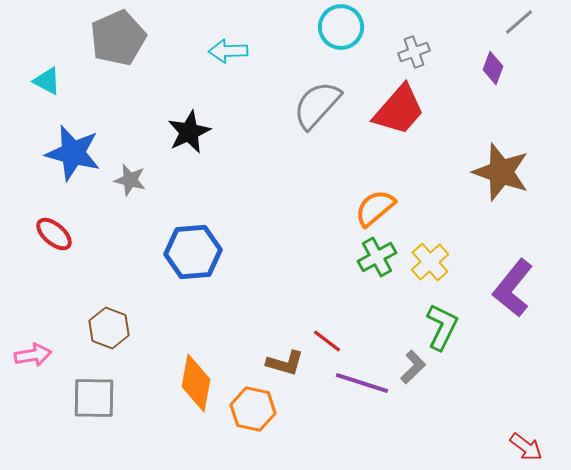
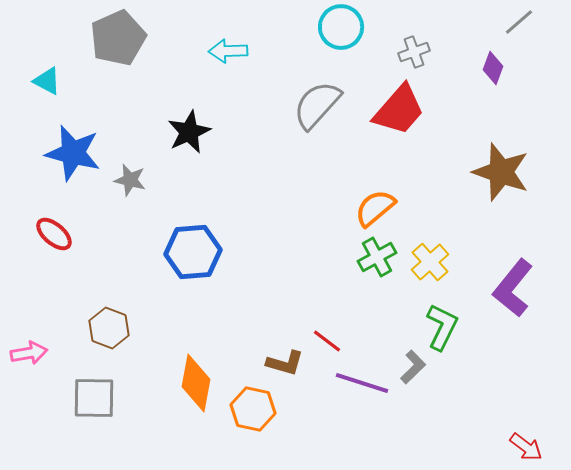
pink arrow: moved 4 px left, 2 px up
